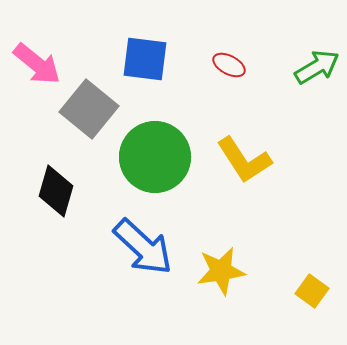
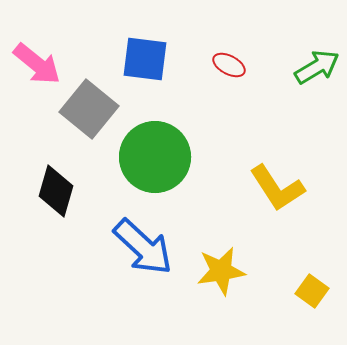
yellow L-shape: moved 33 px right, 28 px down
